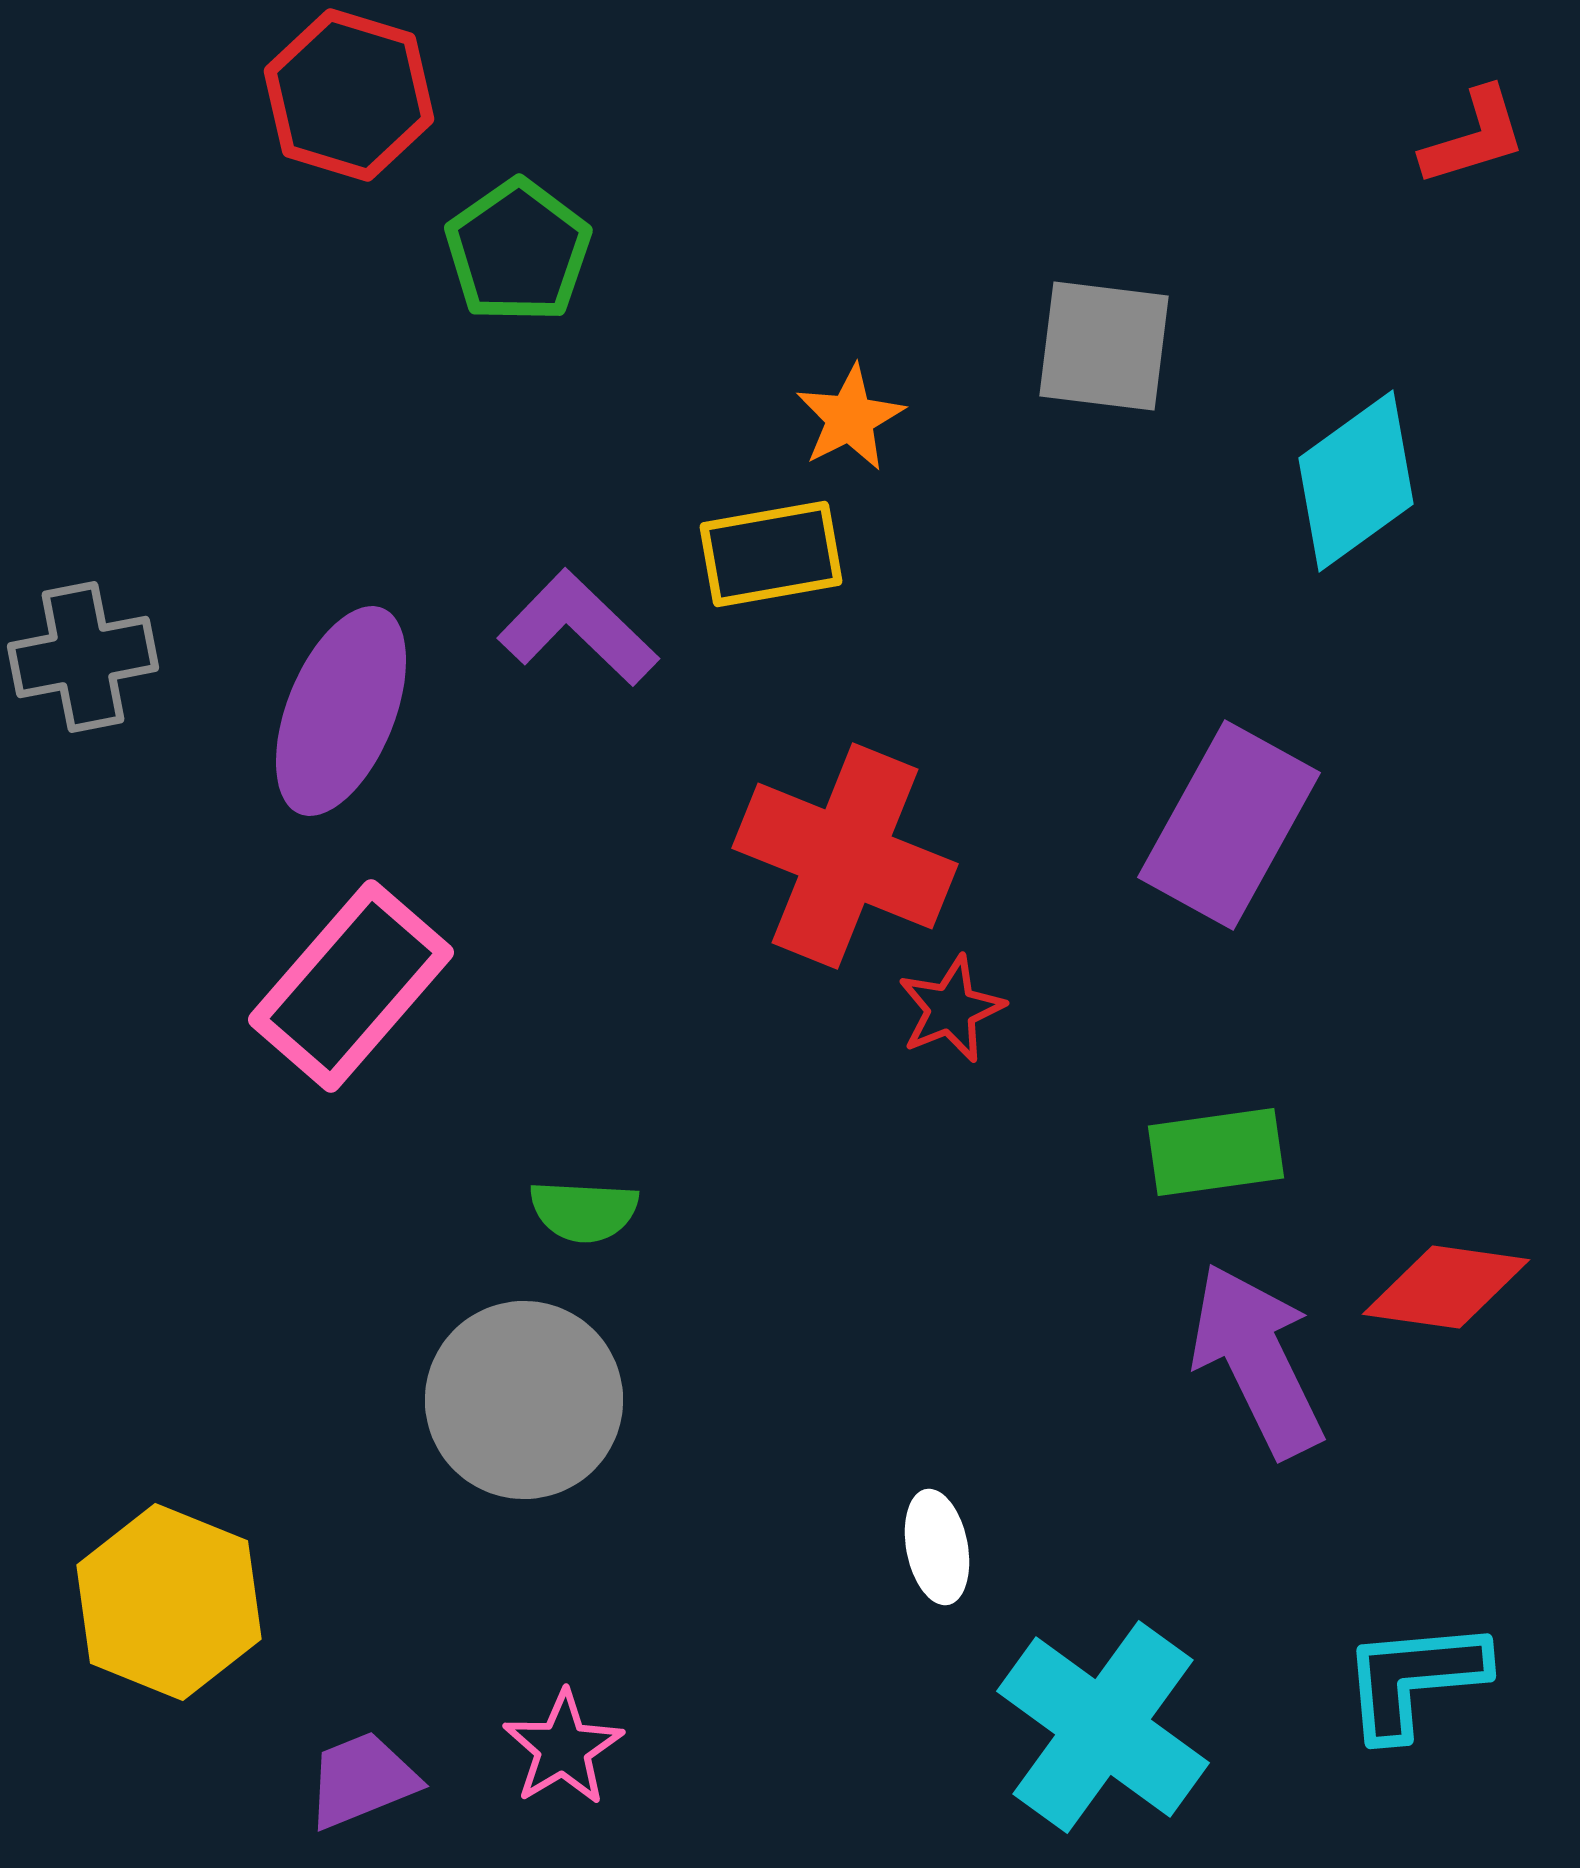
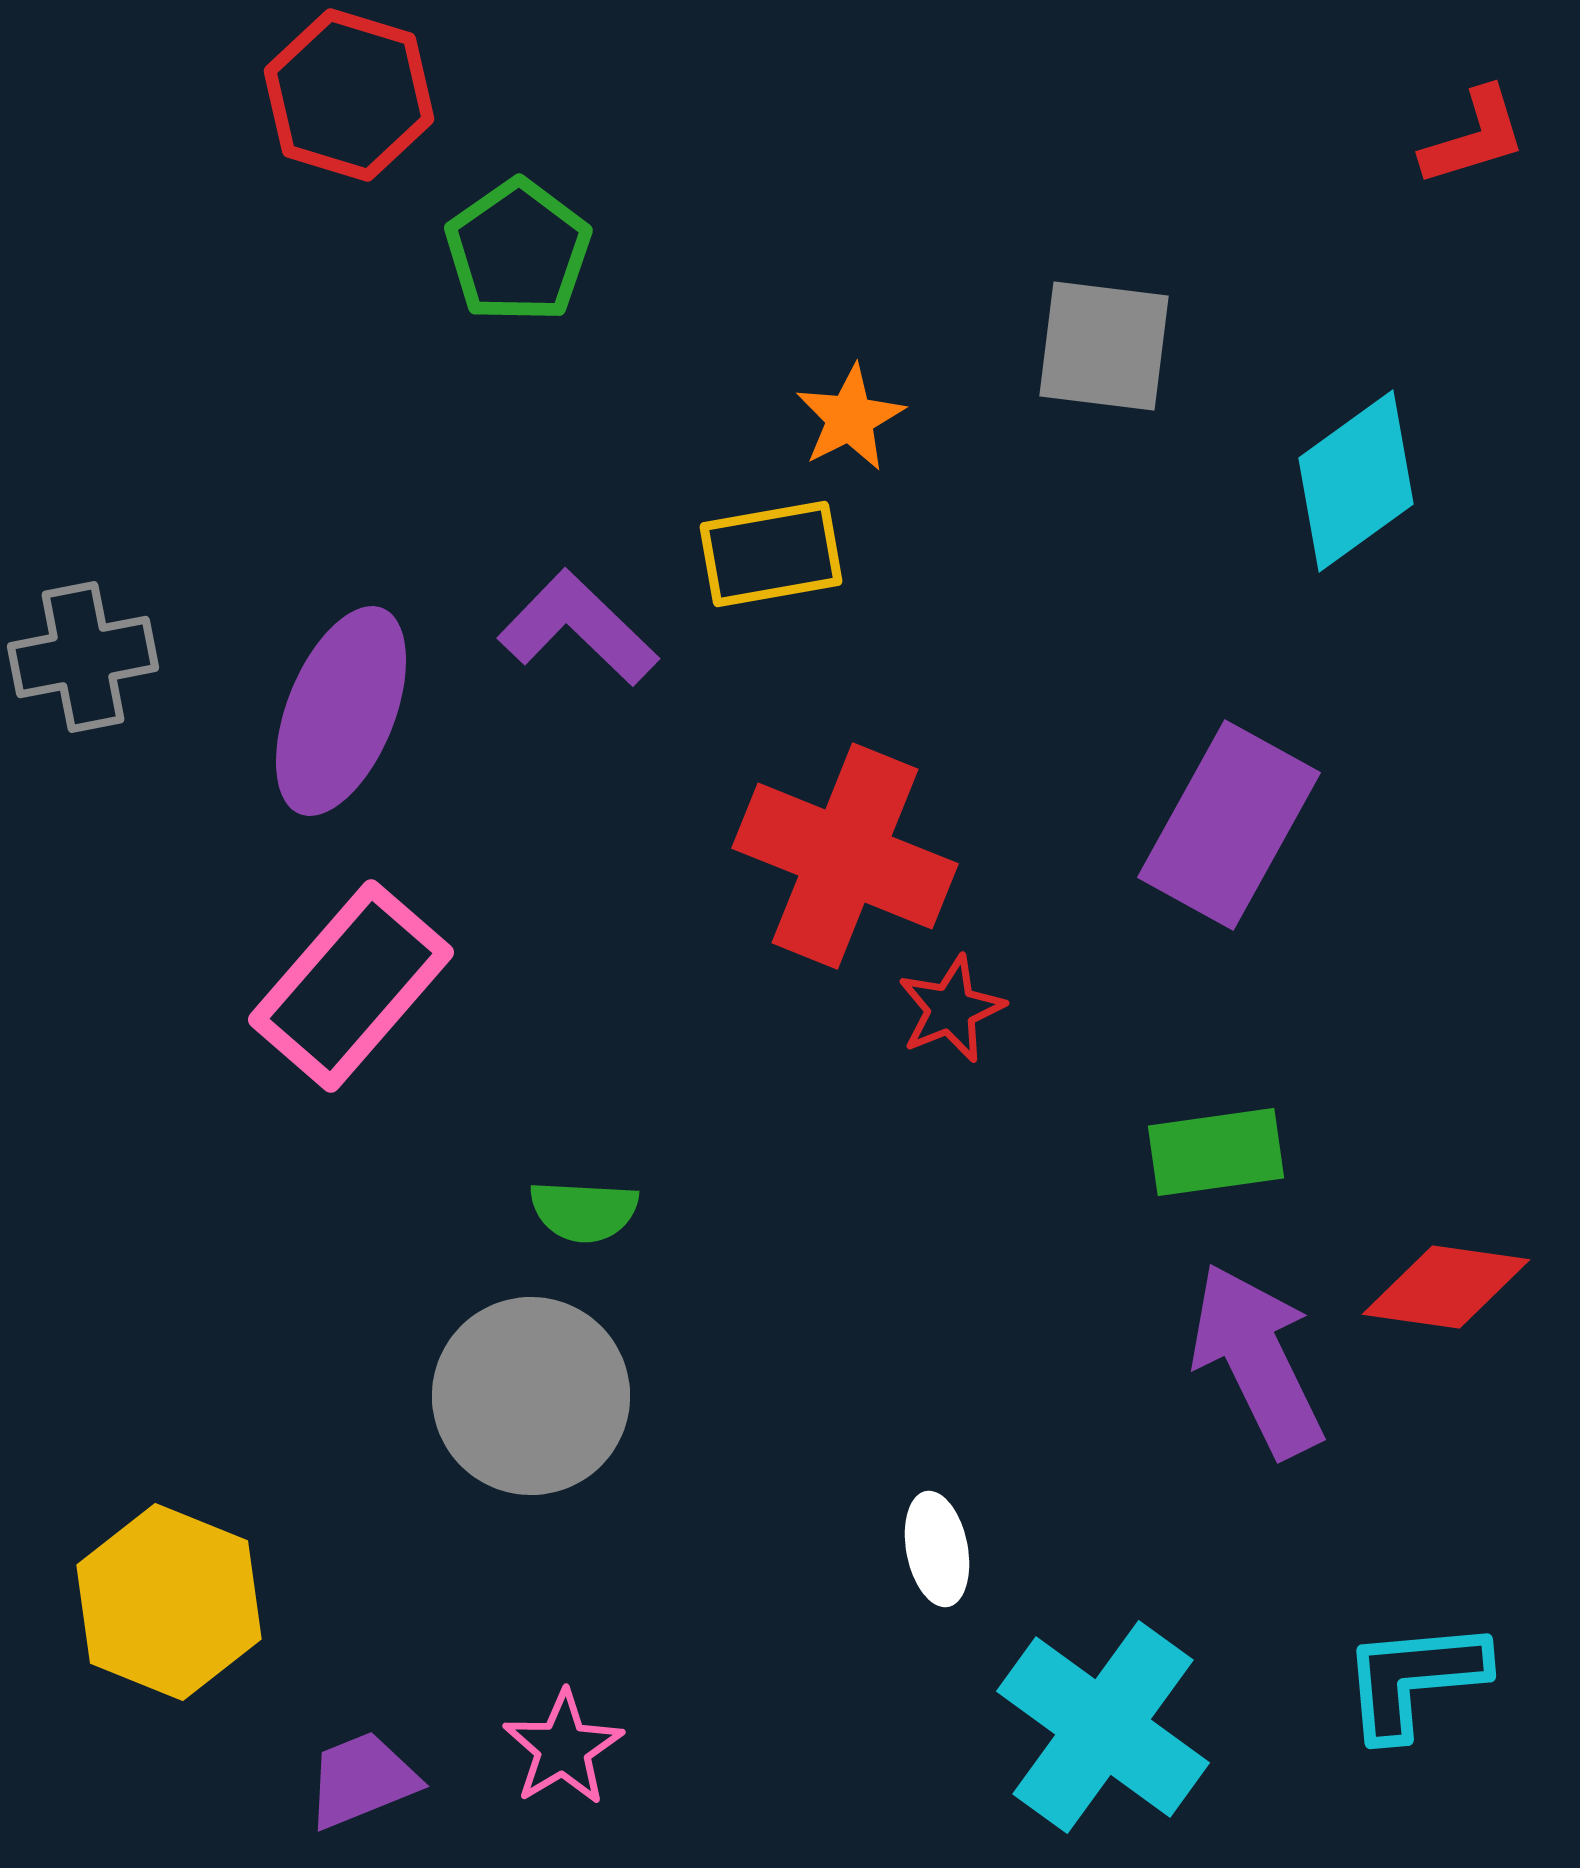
gray circle: moved 7 px right, 4 px up
white ellipse: moved 2 px down
